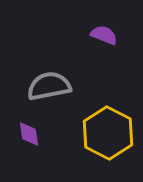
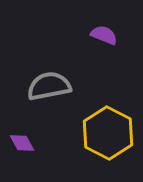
purple diamond: moved 7 px left, 9 px down; rotated 20 degrees counterclockwise
